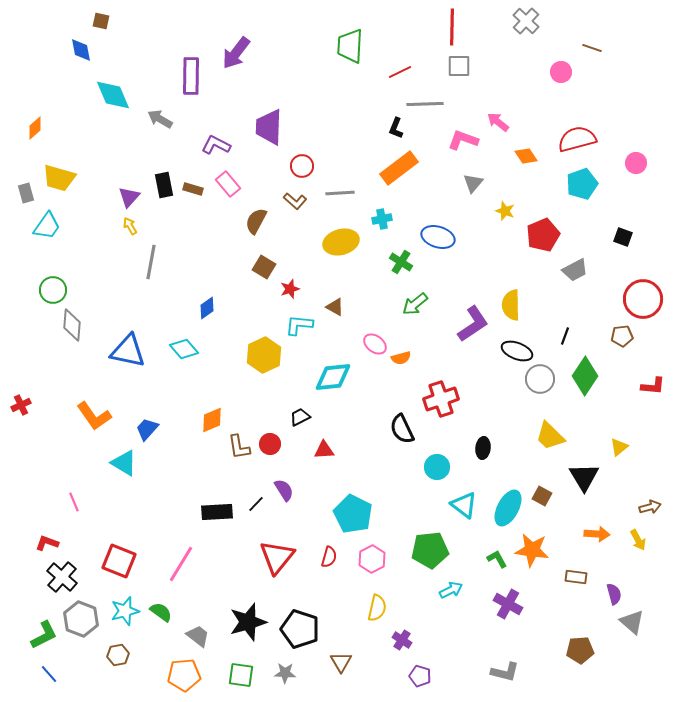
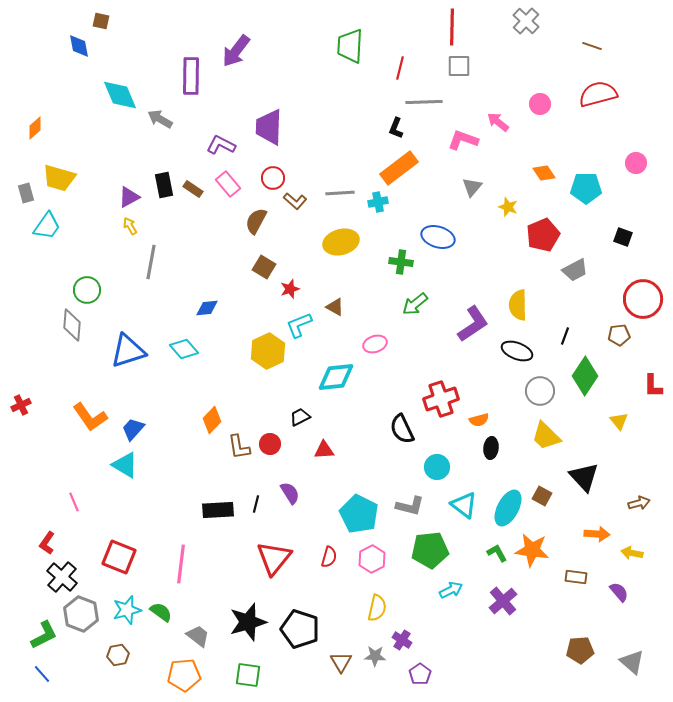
brown line at (592, 48): moved 2 px up
blue diamond at (81, 50): moved 2 px left, 4 px up
purple arrow at (236, 53): moved 2 px up
red line at (400, 72): moved 4 px up; rotated 50 degrees counterclockwise
pink circle at (561, 72): moved 21 px left, 32 px down
cyan diamond at (113, 95): moved 7 px right
gray line at (425, 104): moved 1 px left, 2 px up
red semicircle at (577, 139): moved 21 px right, 45 px up
purple L-shape at (216, 145): moved 5 px right
orange diamond at (526, 156): moved 18 px right, 17 px down
red circle at (302, 166): moved 29 px left, 12 px down
gray triangle at (473, 183): moved 1 px left, 4 px down
cyan pentagon at (582, 184): moved 4 px right, 4 px down; rotated 20 degrees clockwise
brown rectangle at (193, 189): rotated 18 degrees clockwise
purple triangle at (129, 197): rotated 20 degrees clockwise
yellow star at (505, 211): moved 3 px right, 4 px up
cyan cross at (382, 219): moved 4 px left, 17 px up
green cross at (401, 262): rotated 25 degrees counterclockwise
green circle at (53, 290): moved 34 px right
yellow semicircle at (511, 305): moved 7 px right
blue diamond at (207, 308): rotated 30 degrees clockwise
cyan L-shape at (299, 325): rotated 28 degrees counterclockwise
brown pentagon at (622, 336): moved 3 px left, 1 px up
pink ellipse at (375, 344): rotated 55 degrees counterclockwise
blue triangle at (128, 351): rotated 30 degrees counterclockwise
yellow hexagon at (264, 355): moved 4 px right, 4 px up
orange semicircle at (401, 358): moved 78 px right, 62 px down
cyan diamond at (333, 377): moved 3 px right
gray circle at (540, 379): moved 12 px down
red L-shape at (653, 386): rotated 85 degrees clockwise
orange L-shape at (94, 416): moved 4 px left, 1 px down
orange diamond at (212, 420): rotated 24 degrees counterclockwise
blue trapezoid at (147, 429): moved 14 px left
yellow trapezoid at (550, 436): moved 4 px left
yellow triangle at (619, 447): moved 26 px up; rotated 30 degrees counterclockwise
black ellipse at (483, 448): moved 8 px right
cyan triangle at (124, 463): moved 1 px right, 2 px down
black triangle at (584, 477): rotated 12 degrees counterclockwise
purple semicircle at (284, 490): moved 6 px right, 3 px down
black line at (256, 504): rotated 30 degrees counterclockwise
brown arrow at (650, 507): moved 11 px left, 4 px up
black rectangle at (217, 512): moved 1 px right, 2 px up
cyan pentagon at (353, 514): moved 6 px right
yellow arrow at (638, 540): moved 6 px left, 13 px down; rotated 130 degrees clockwise
red L-shape at (47, 543): rotated 75 degrees counterclockwise
red triangle at (277, 557): moved 3 px left, 1 px down
green L-shape at (497, 559): moved 6 px up
red square at (119, 561): moved 4 px up
pink line at (181, 564): rotated 24 degrees counterclockwise
purple semicircle at (614, 594): moved 5 px right, 2 px up; rotated 25 degrees counterclockwise
purple cross at (508, 604): moved 5 px left, 3 px up; rotated 20 degrees clockwise
cyan star at (125, 611): moved 2 px right, 1 px up
gray hexagon at (81, 619): moved 5 px up
gray triangle at (632, 622): moved 40 px down
gray L-shape at (505, 672): moved 95 px left, 166 px up
gray star at (285, 673): moved 90 px right, 17 px up
blue line at (49, 674): moved 7 px left
green square at (241, 675): moved 7 px right
purple pentagon at (420, 676): moved 2 px up; rotated 20 degrees clockwise
